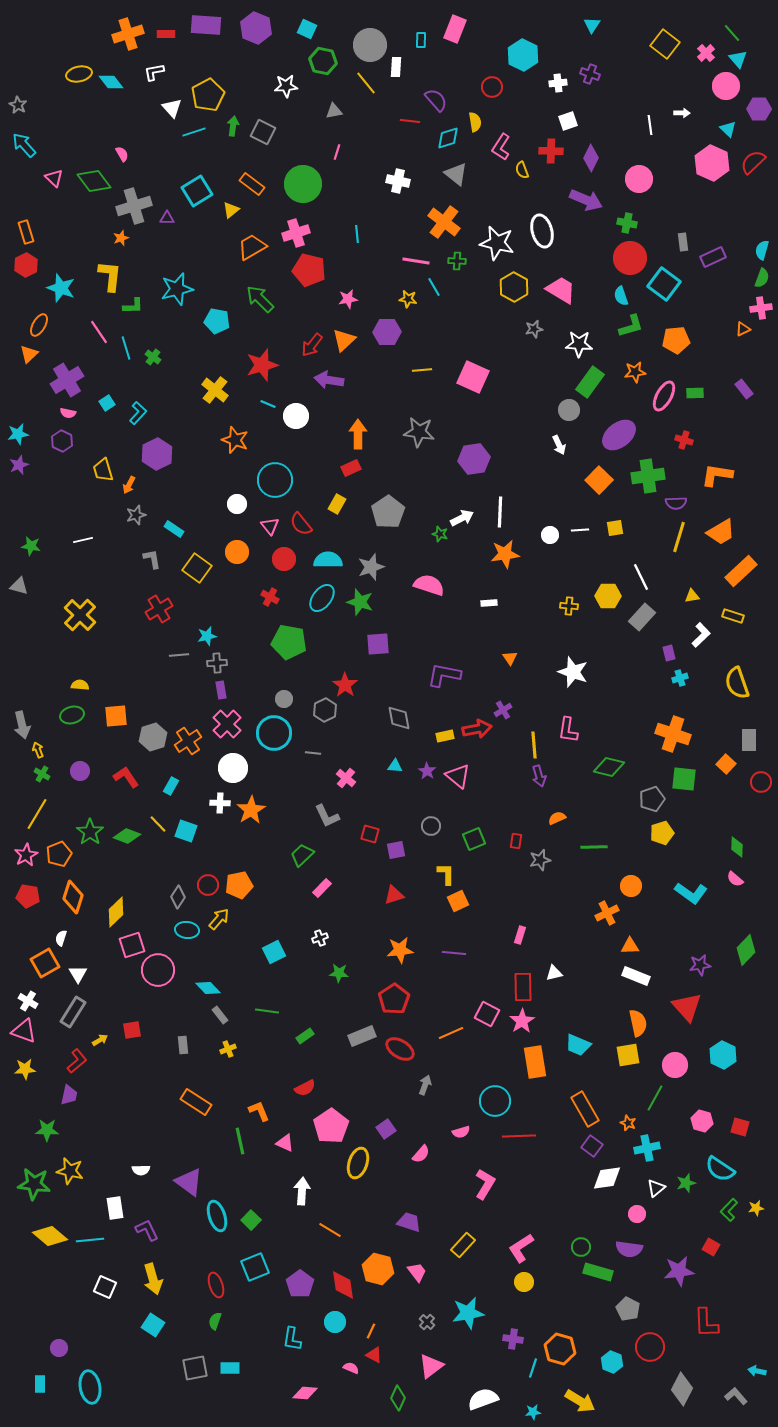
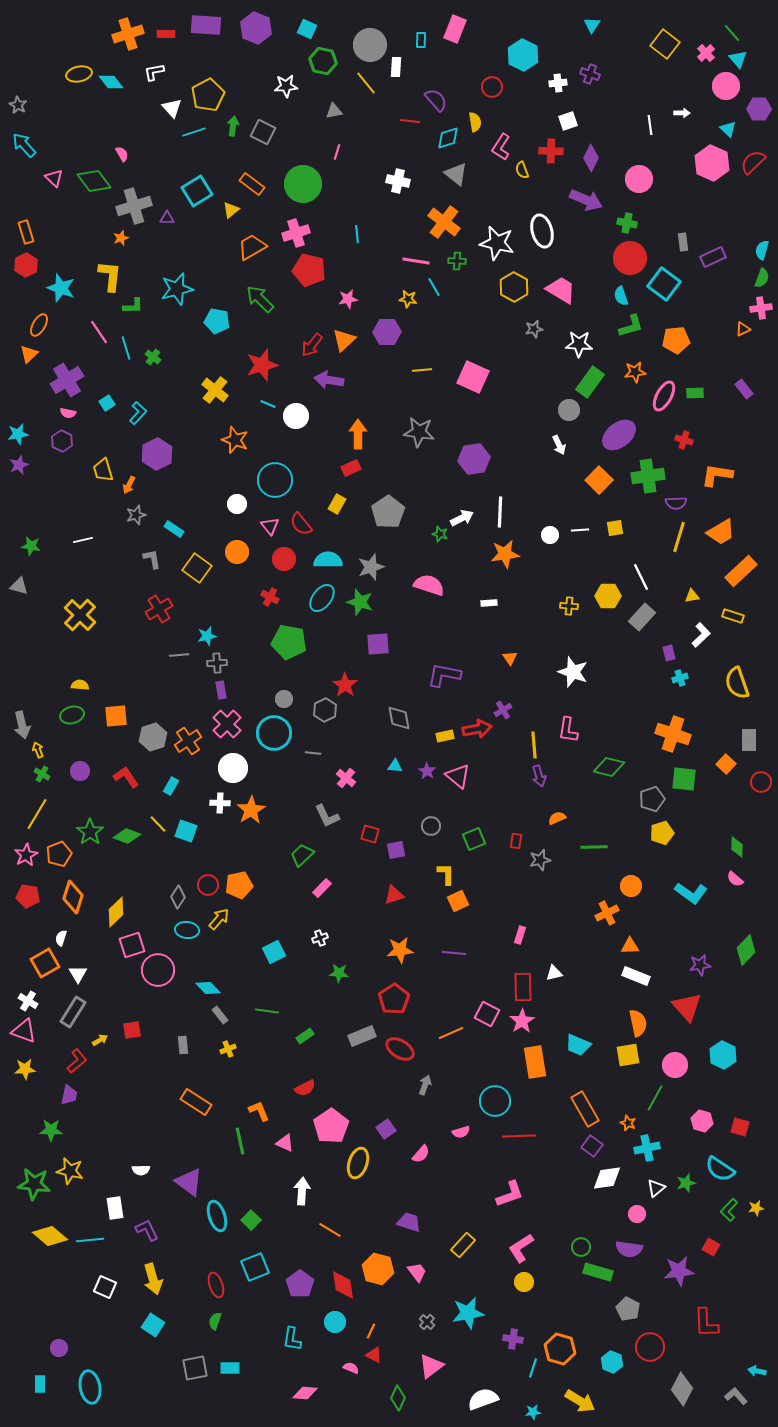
green star at (47, 1130): moved 4 px right
pink L-shape at (485, 1184): moved 25 px right, 10 px down; rotated 40 degrees clockwise
